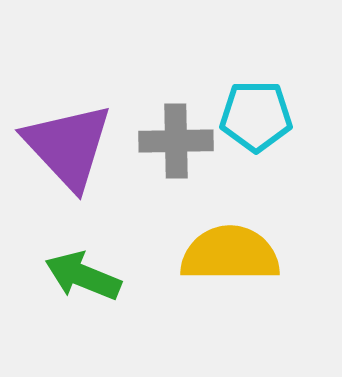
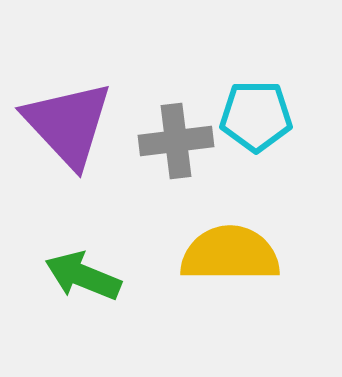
gray cross: rotated 6 degrees counterclockwise
purple triangle: moved 22 px up
